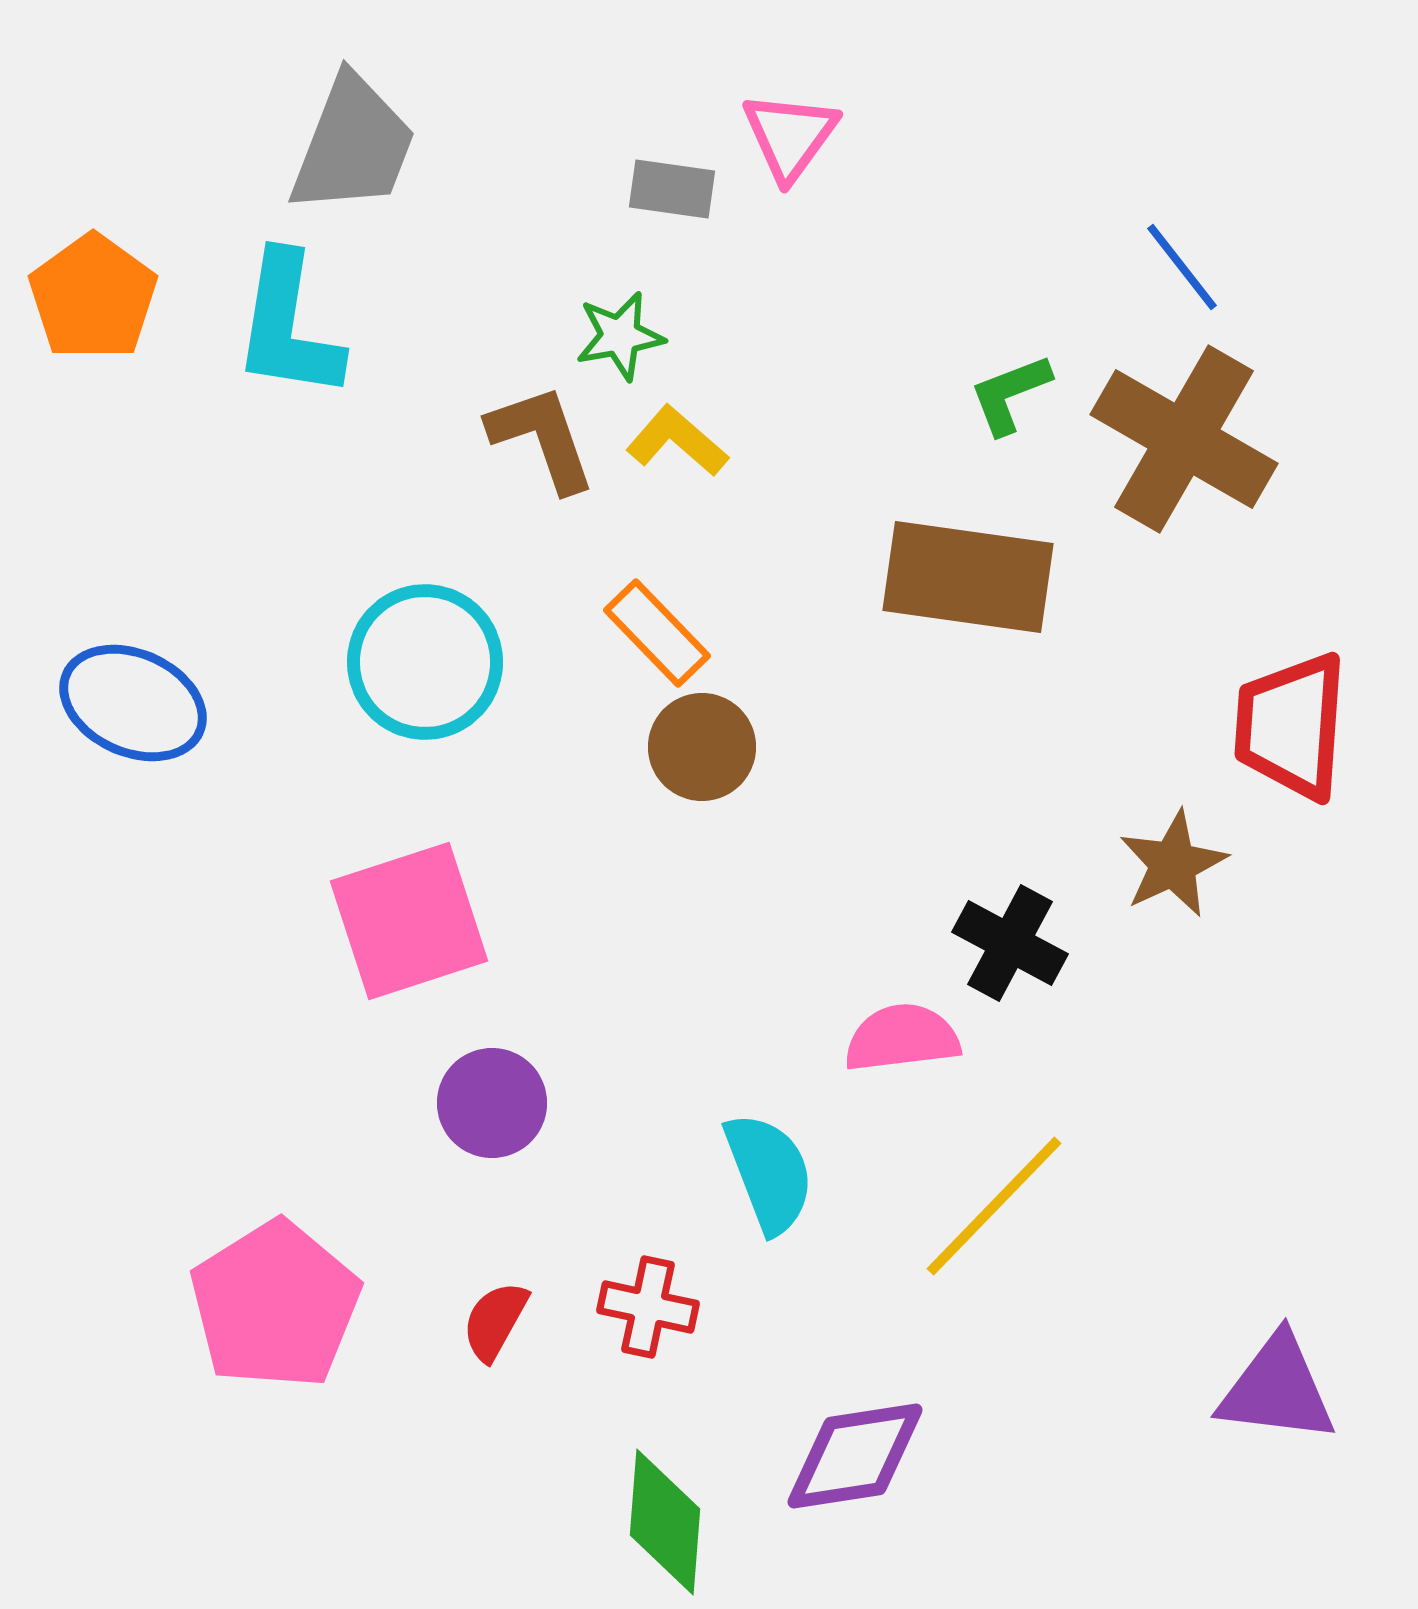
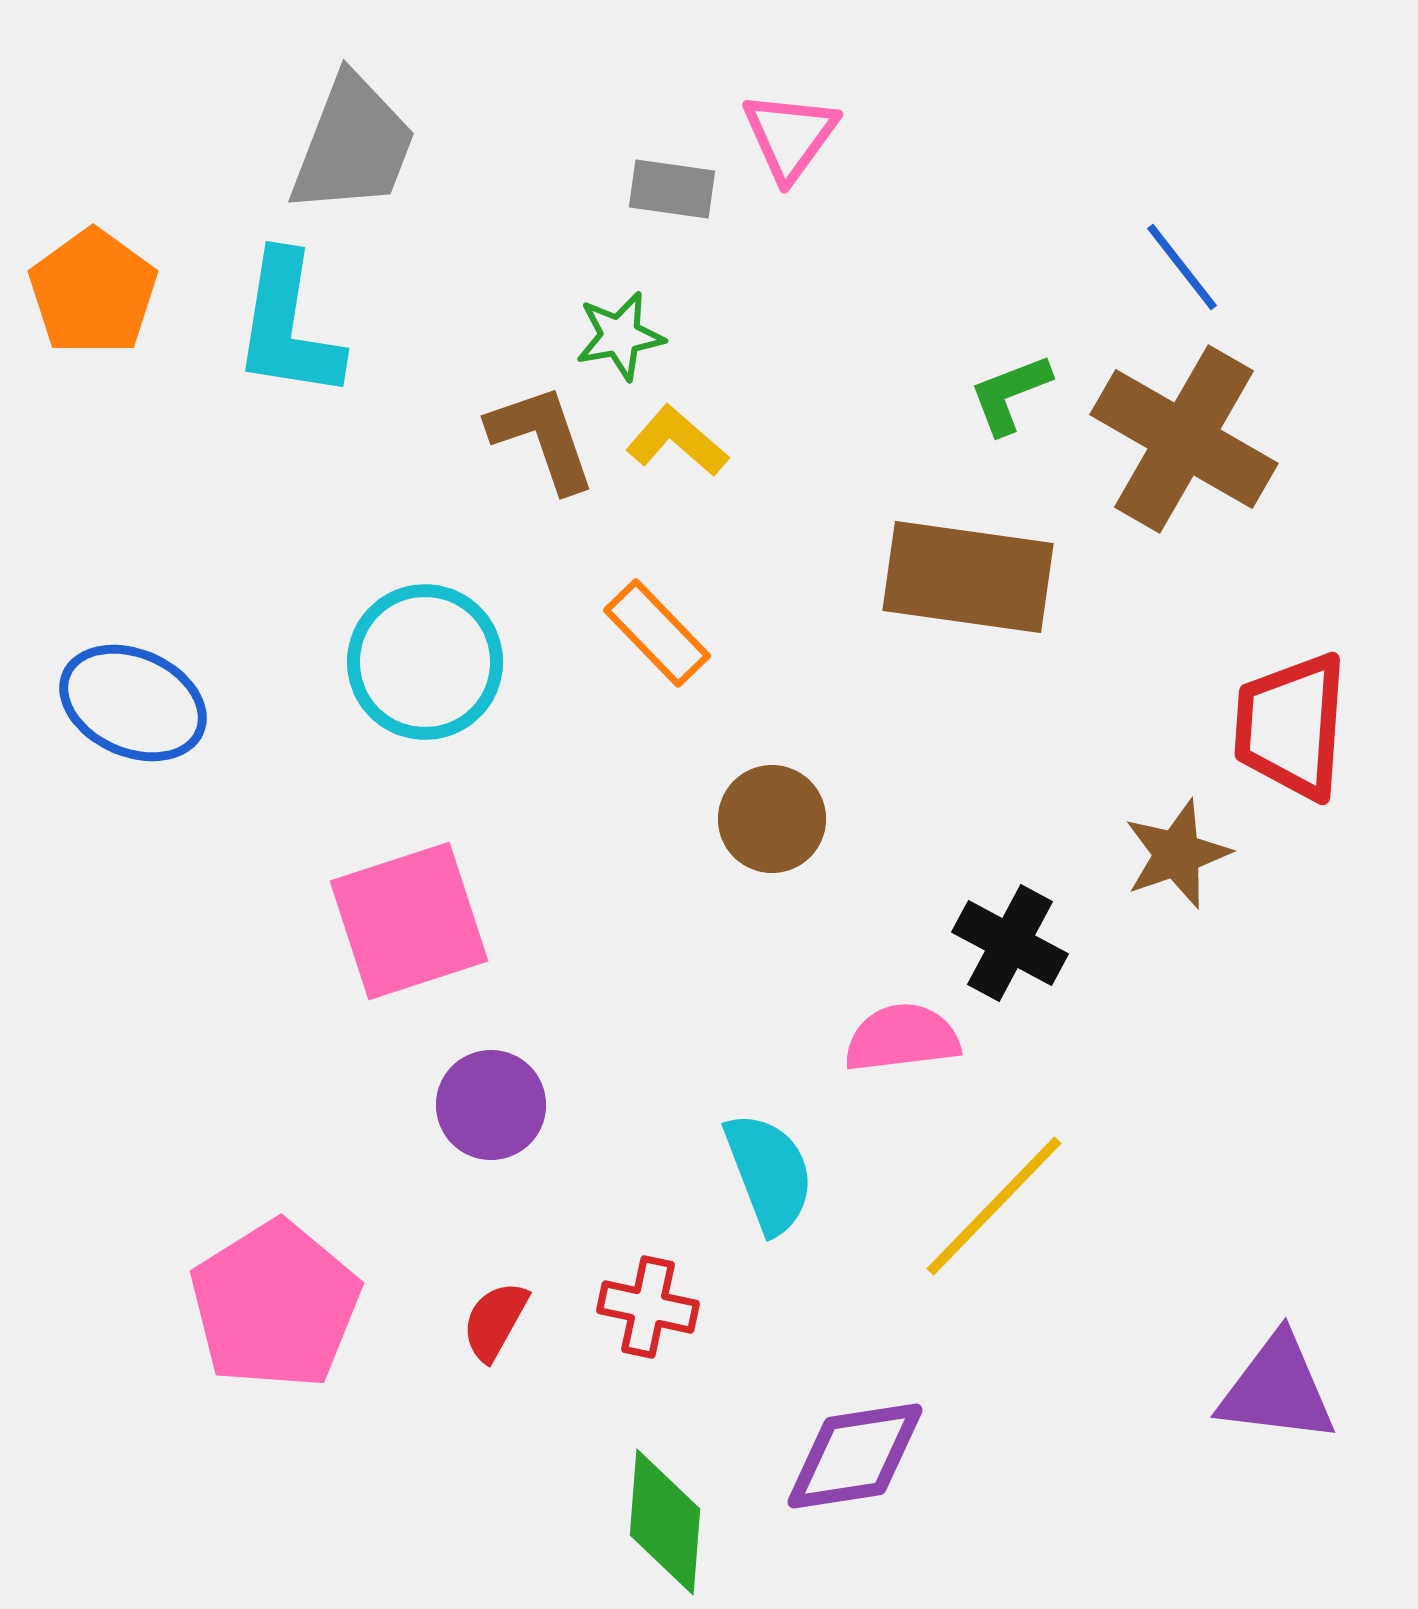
orange pentagon: moved 5 px up
brown circle: moved 70 px right, 72 px down
brown star: moved 4 px right, 10 px up; rotated 6 degrees clockwise
purple circle: moved 1 px left, 2 px down
